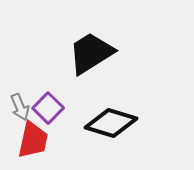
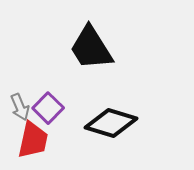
black trapezoid: moved 5 px up; rotated 90 degrees counterclockwise
